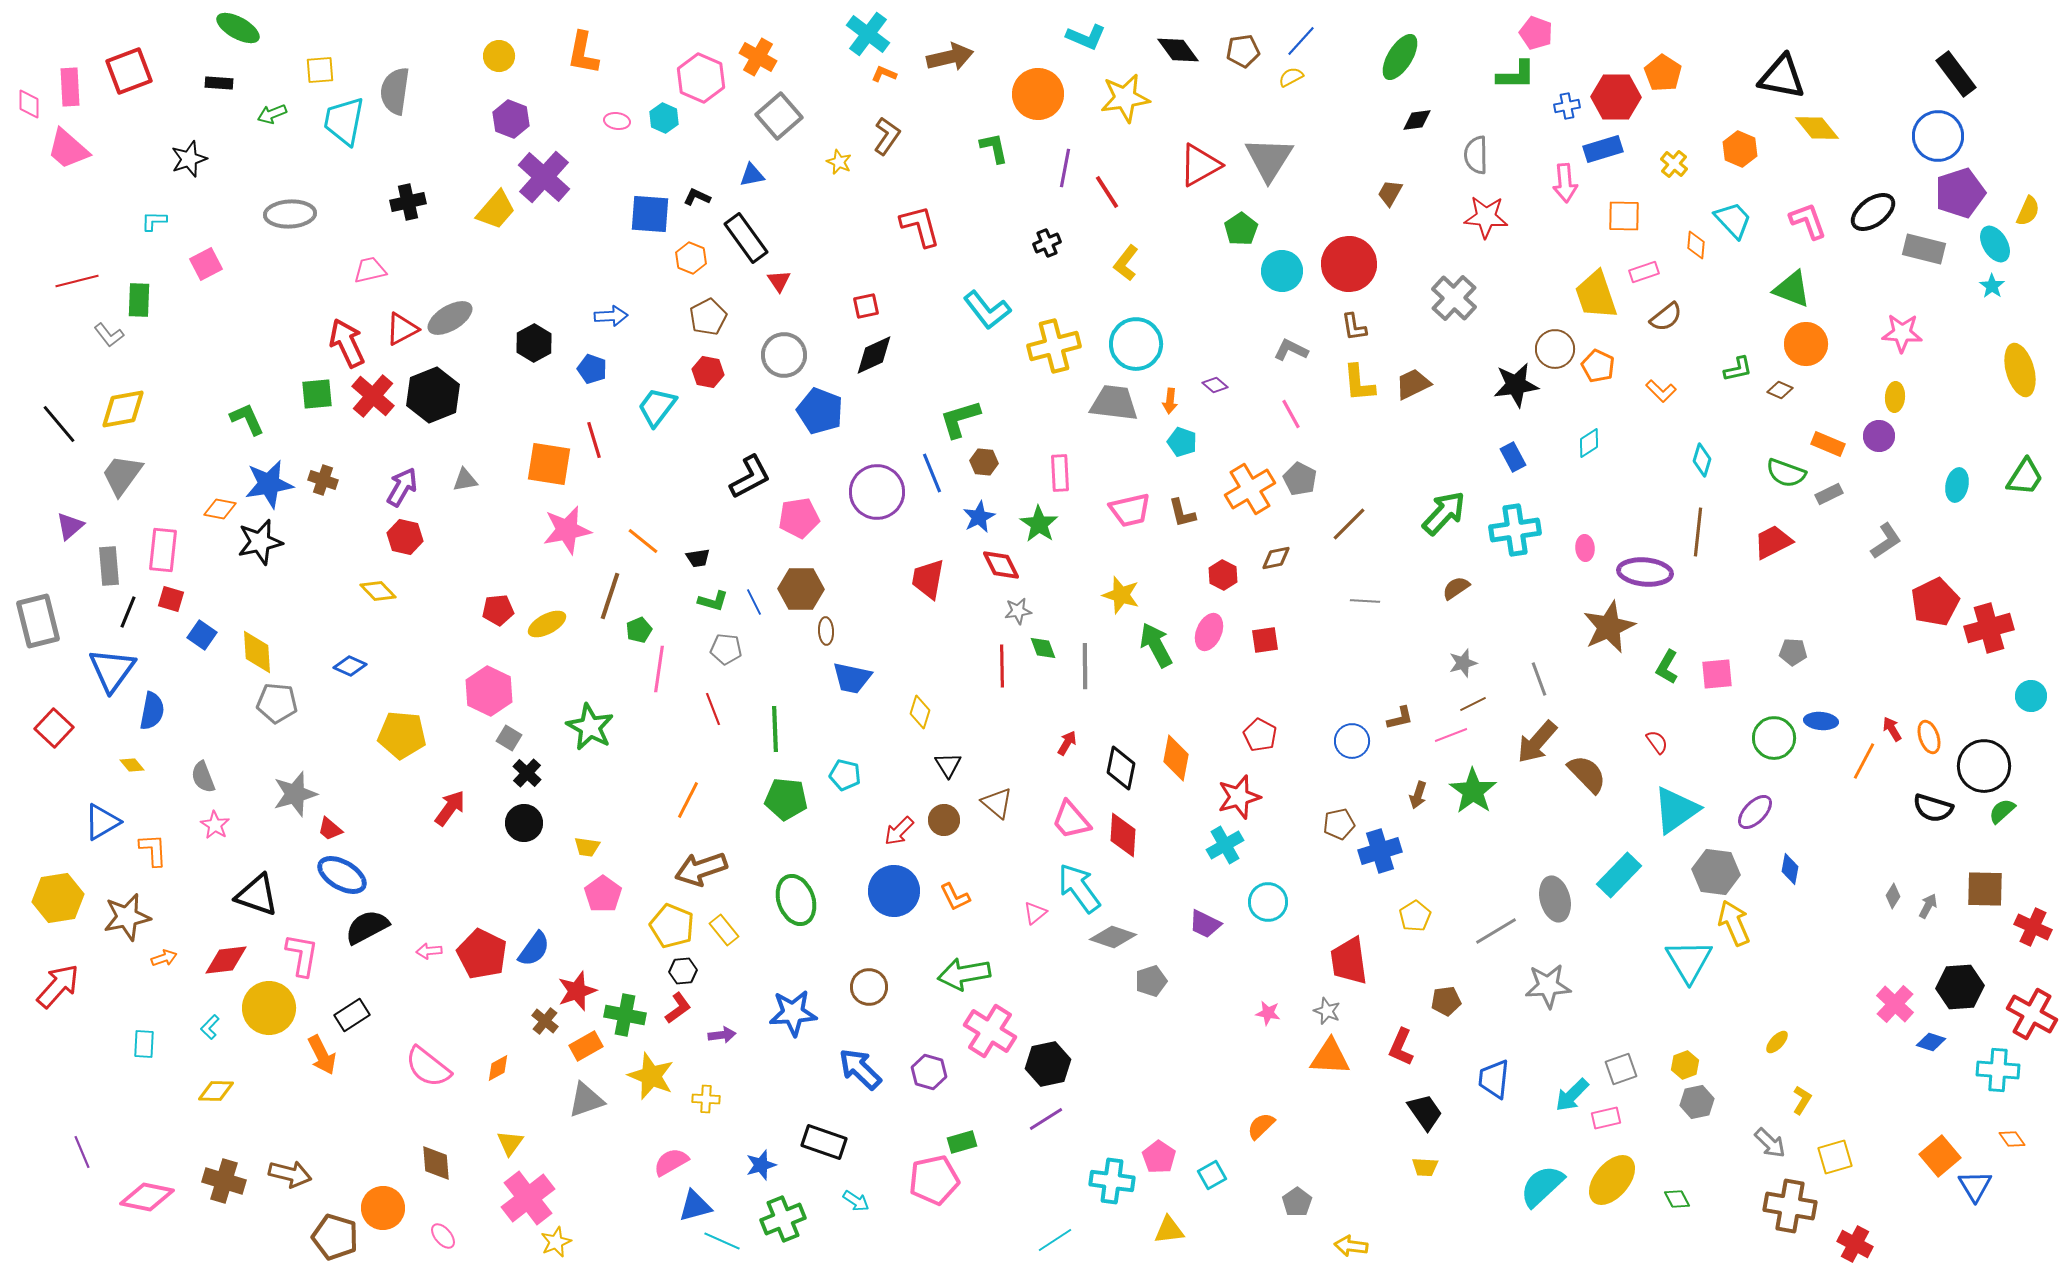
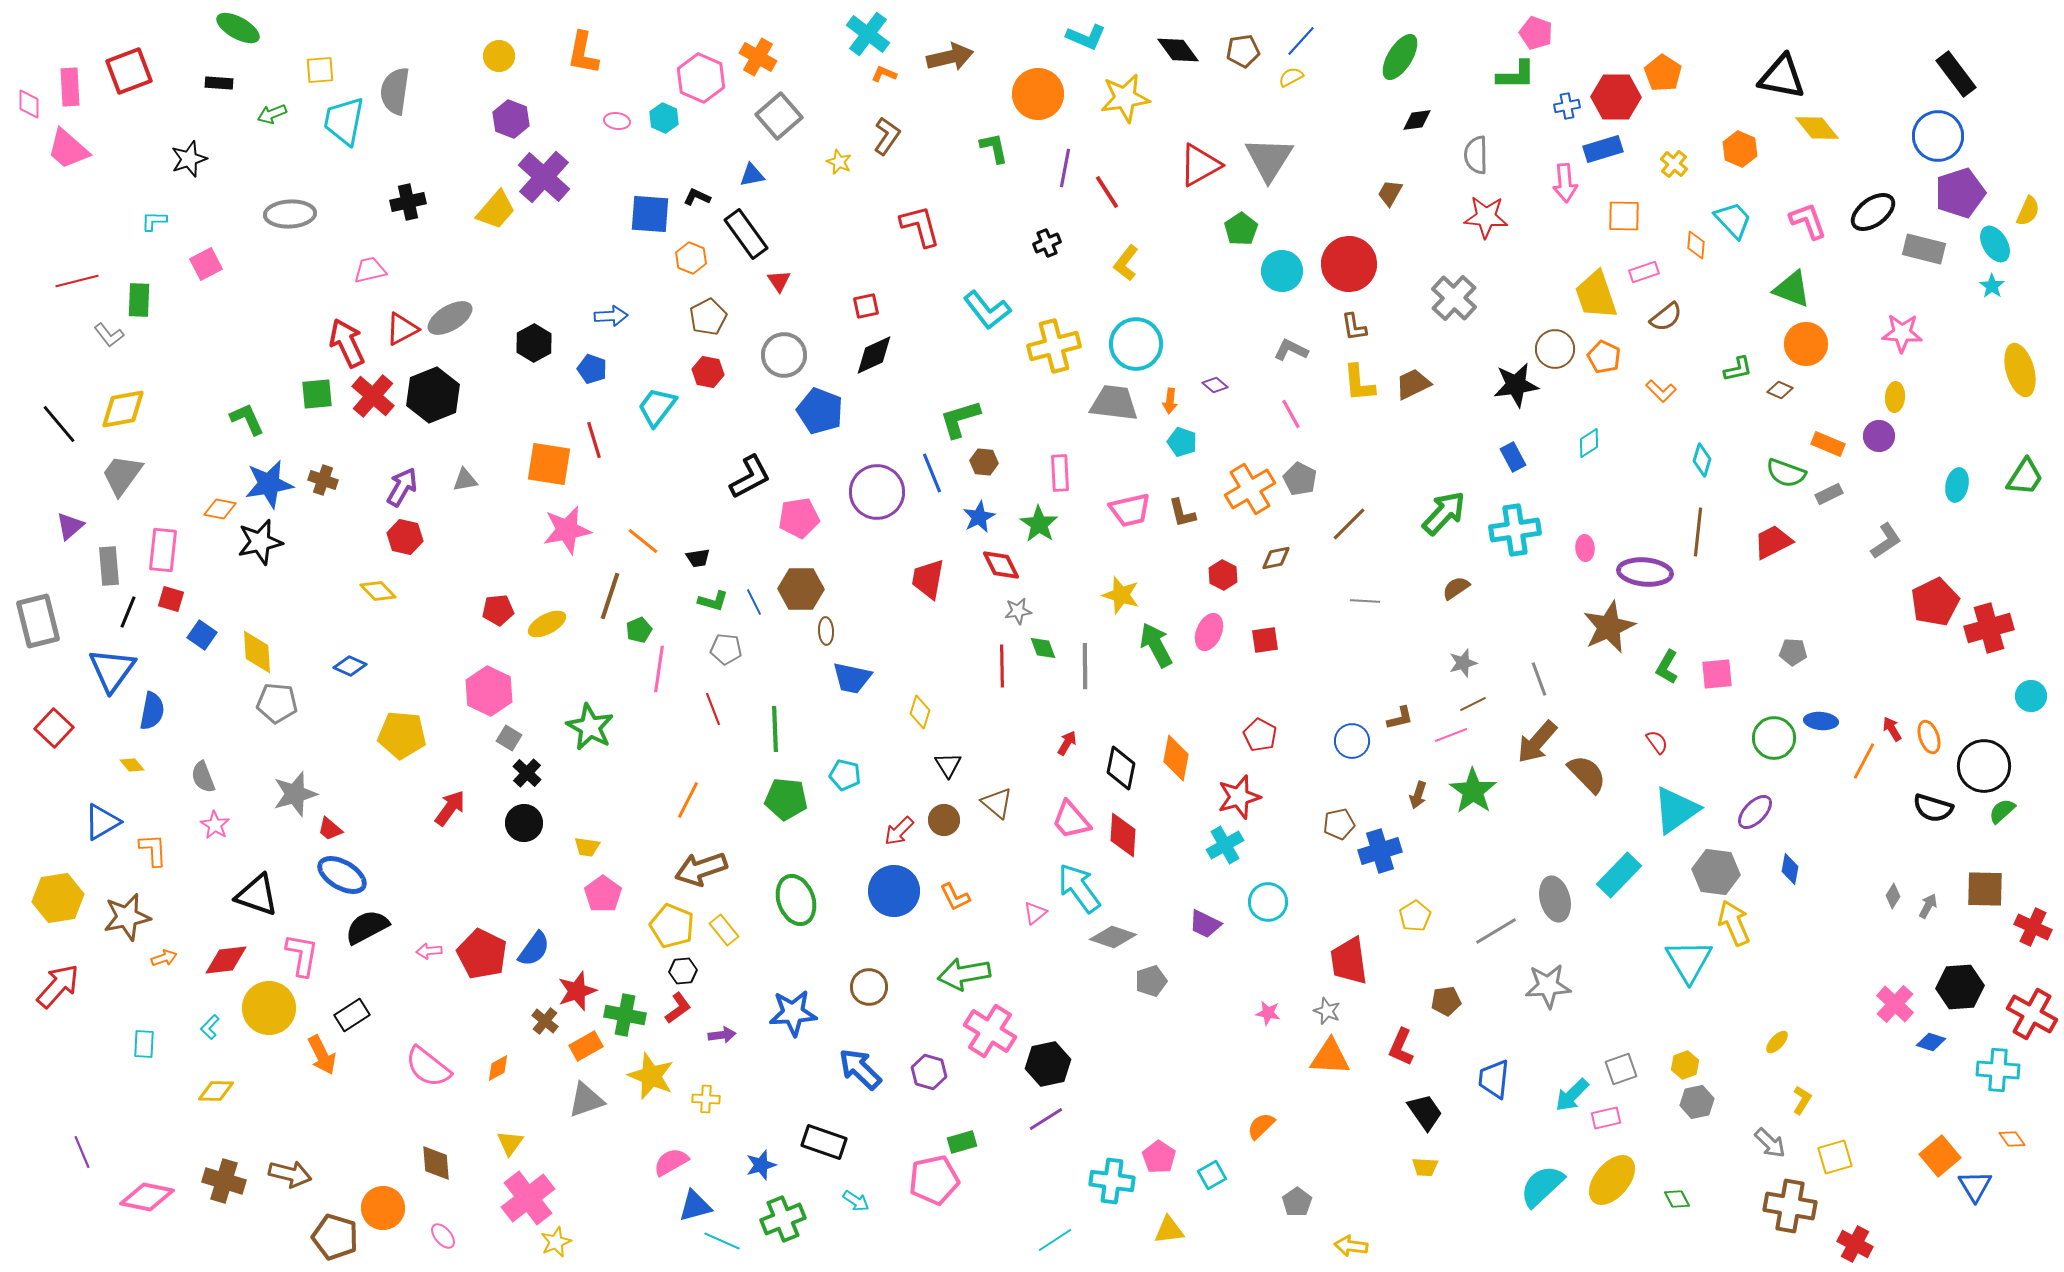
black rectangle at (746, 238): moved 4 px up
orange pentagon at (1598, 366): moved 6 px right, 9 px up
